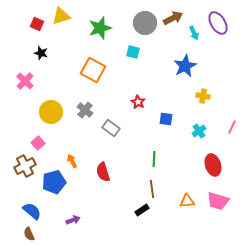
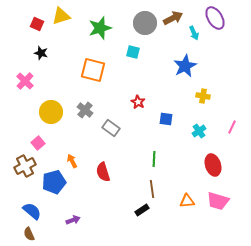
purple ellipse: moved 3 px left, 5 px up
orange square: rotated 15 degrees counterclockwise
